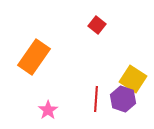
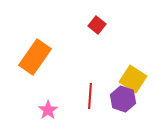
orange rectangle: moved 1 px right
red line: moved 6 px left, 3 px up
